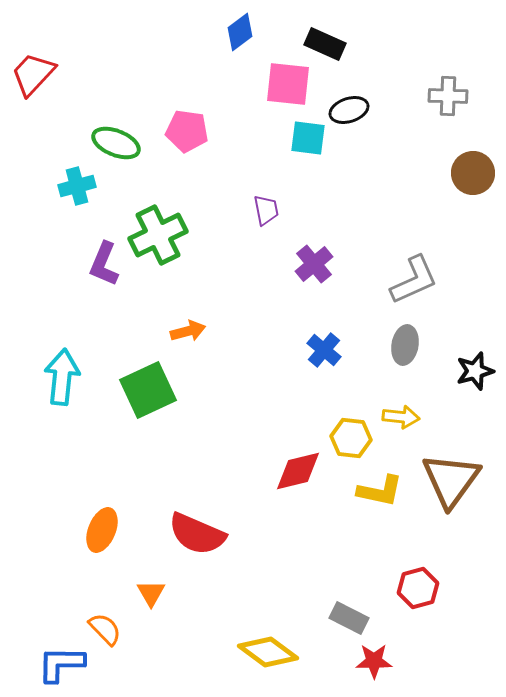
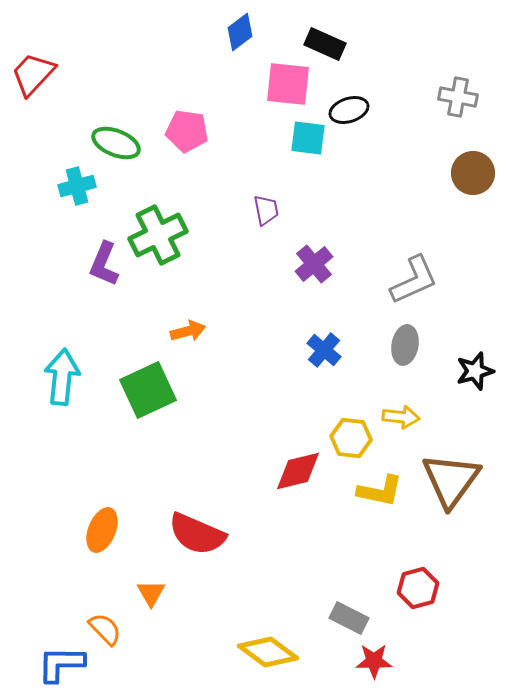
gray cross: moved 10 px right, 1 px down; rotated 9 degrees clockwise
